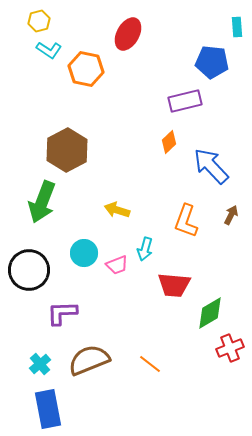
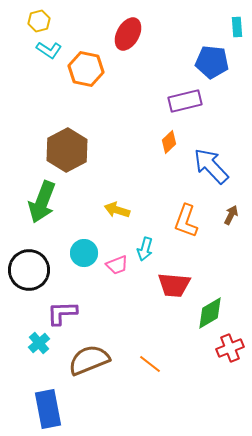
cyan cross: moved 1 px left, 21 px up
